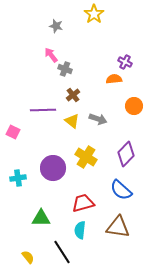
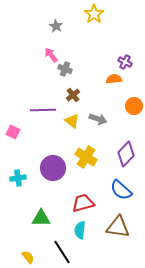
gray star: rotated 16 degrees clockwise
